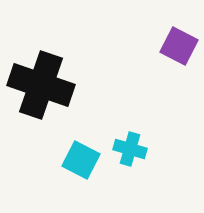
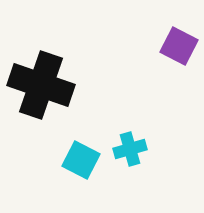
cyan cross: rotated 32 degrees counterclockwise
